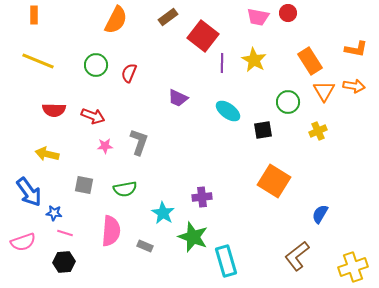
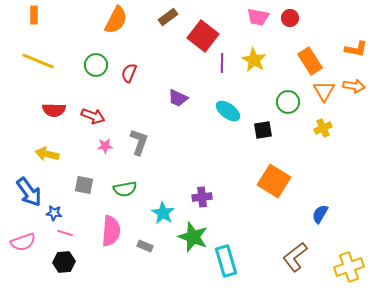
red circle at (288, 13): moved 2 px right, 5 px down
yellow cross at (318, 131): moved 5 px right, 3 px up
brown L-shape at (297, 256): moved 2 px left, 1 px down
yellow cross at (353, 267): moved 4 px left
